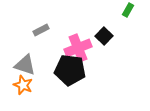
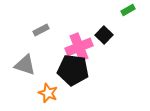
green rectangle: rotated 32 degrees clockwise
black square: moved 1 px up
pink cross: moved 1 px right, 1 px up
black pentagon: moved 3 px right
orange star: moved 25 px right, 8 px down
